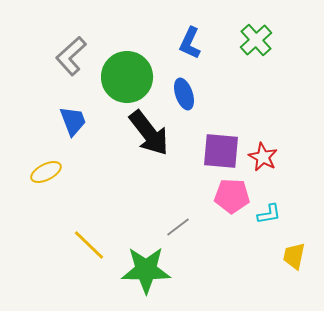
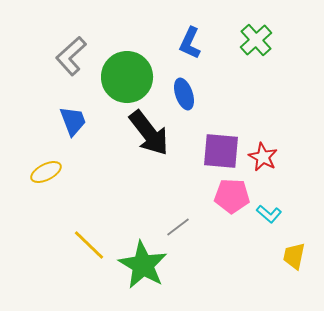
cyan L-shape: rotated 50 degrees clockwise
green star: moved 3 px left, 5 px up; rotated 30 degrees clockwise
